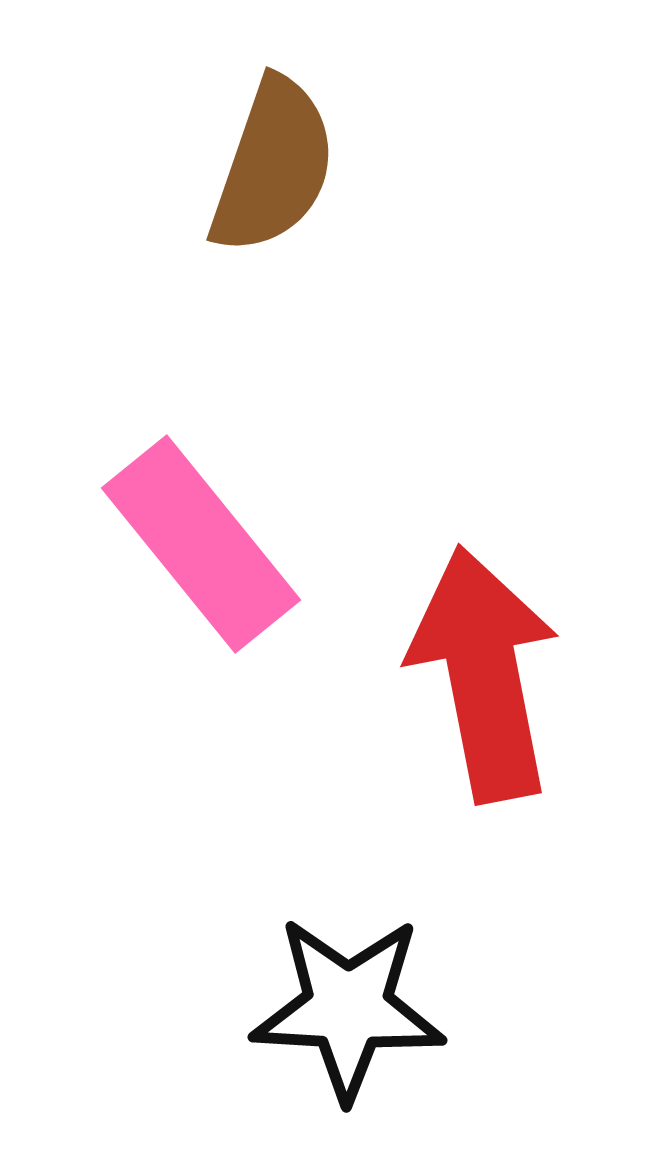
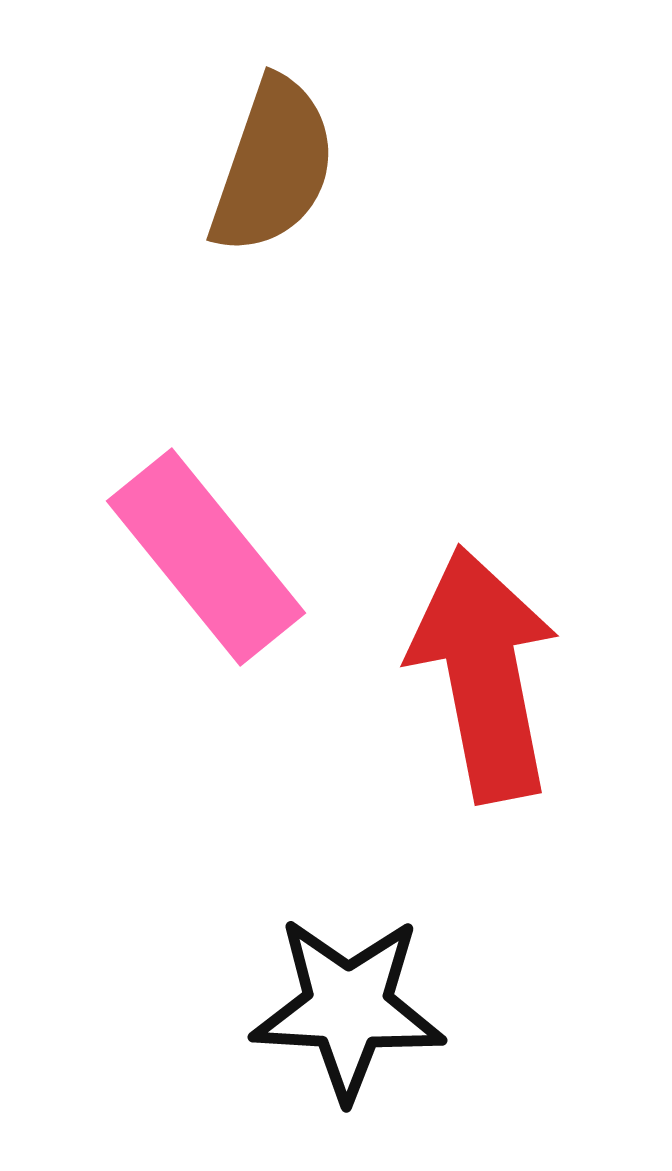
pink rectangle: moved 5 px right, 13 px down
